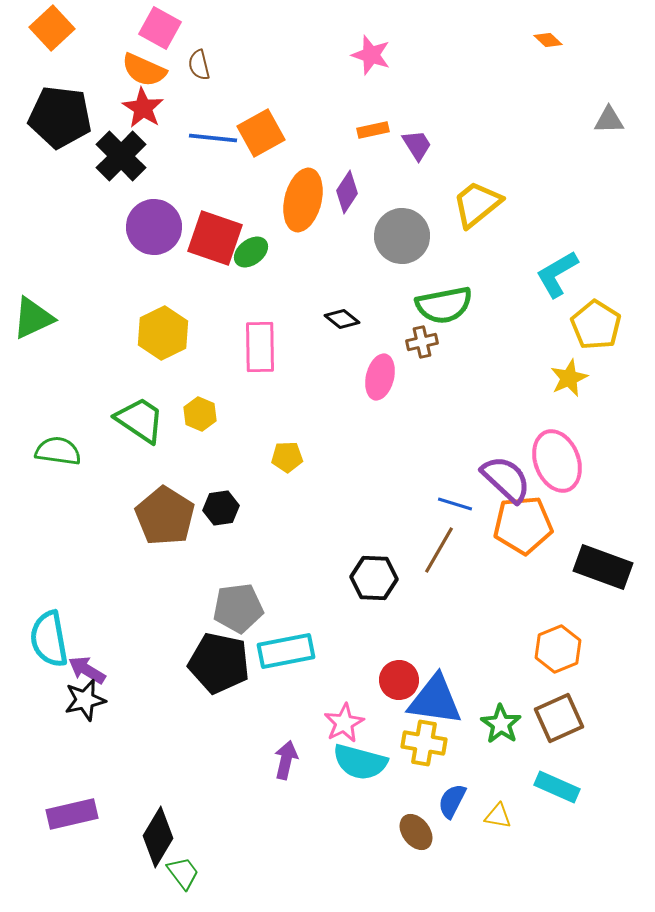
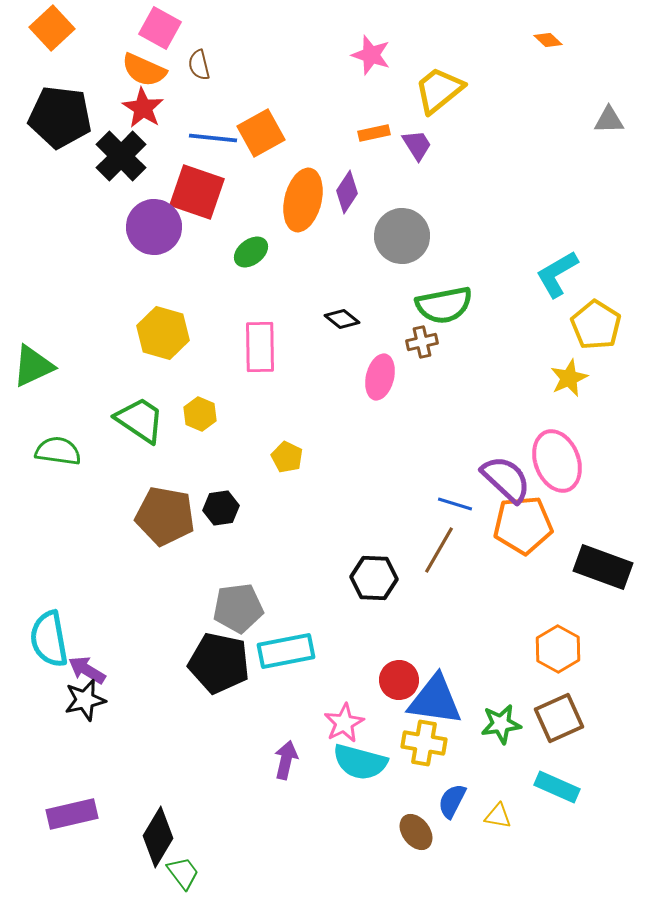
orange rectangle at (373, 130): moved 1 px right, 3 px down
yellow trapezoid at (477, 204): moved 38 px left, 114 px up
red square at (215, 238): moved 18 px left, 46 px up
green triangle at (33, 318): moved 48 px down
yellow hexagon at (163, 333): rotated 18 degrees counterclockwise
yellow pentagon at (287, 457): rotated 28 degrees clockwise
brown pentagon at (165, 516): rotated 22 degrees counterclockwise
orange hexagon at (558, 649): rotated 9 degrees counterclockwise
green star at (501, 724): rotated 30 degrees clockwise
